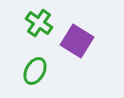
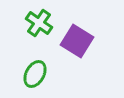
green ellipse: moved 3 px down
